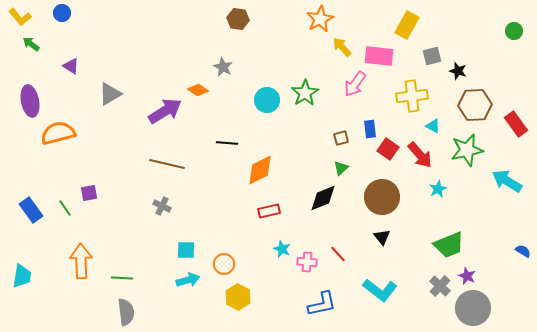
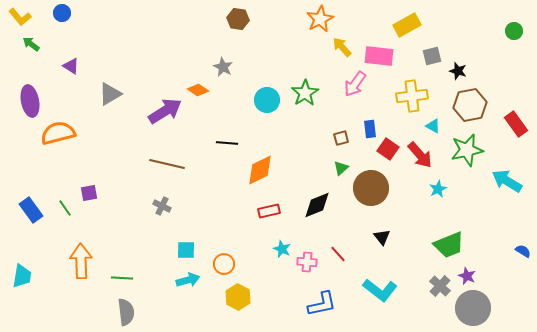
yellow rectangle at (407, 25): rotated 32 degrees clockwise
brown hexagon at (475, 105): moved 5 px left; rotated 8 degrees counterclockwise
brown circle at (382, 197): moved 11 px left, 9 px up
black diamond at (323, 198): moved 6 px left, 7 px down
